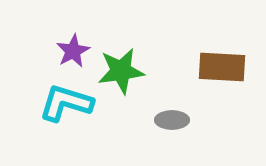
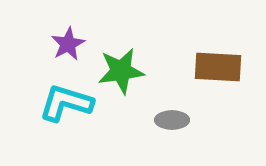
purple star: moved 5 px left, 7 px up
brown rectangle: moved 4 px left
